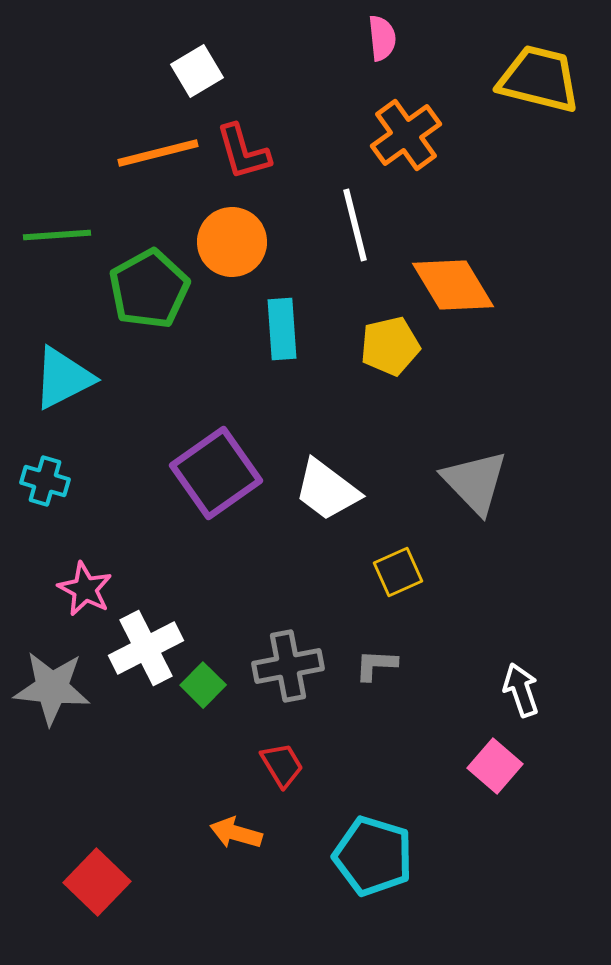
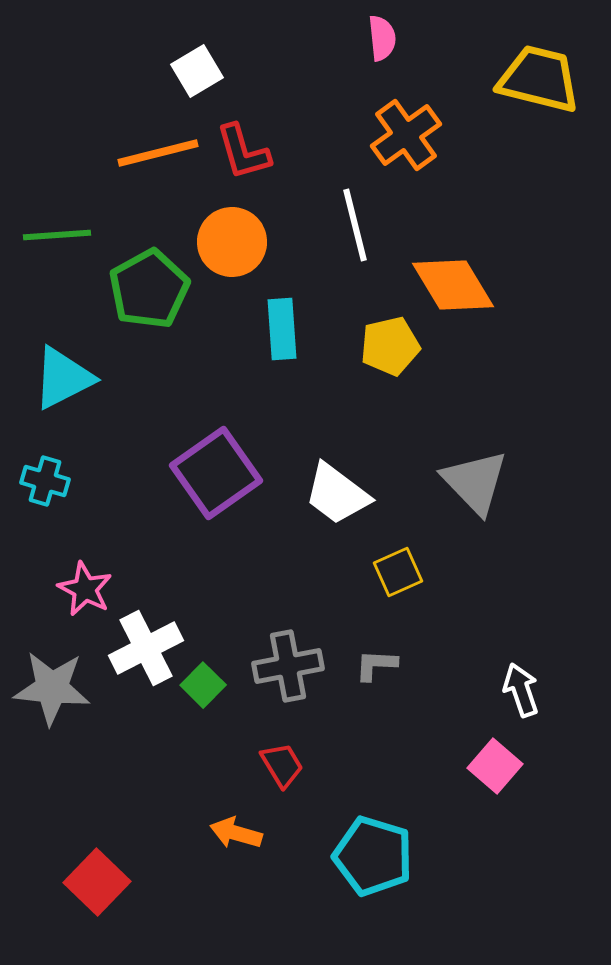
white trapezoid: moved 10 px right, 4 px down
